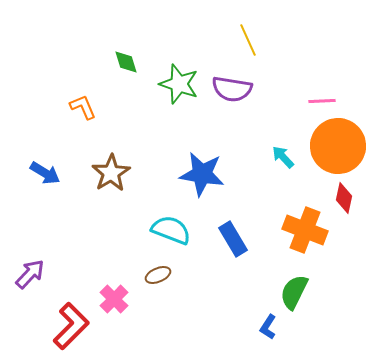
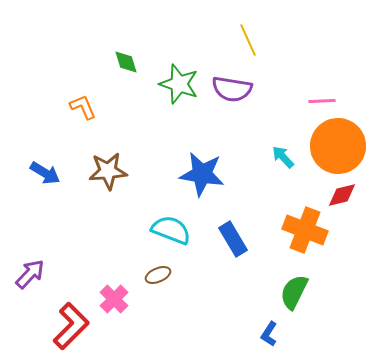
brown star: moved 3 px left, 2 px up; rotated 27 degrees clockwise
red diamond: moved 2 px left, 3 px up; rotated 64 degrees clockwise
blue L-shape: moved 1 px right, 7 px down
